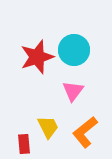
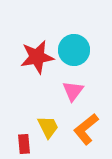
red star: rotated 8 degrees clockwise
orange L-shape: moved 1 px right, 3 px up
